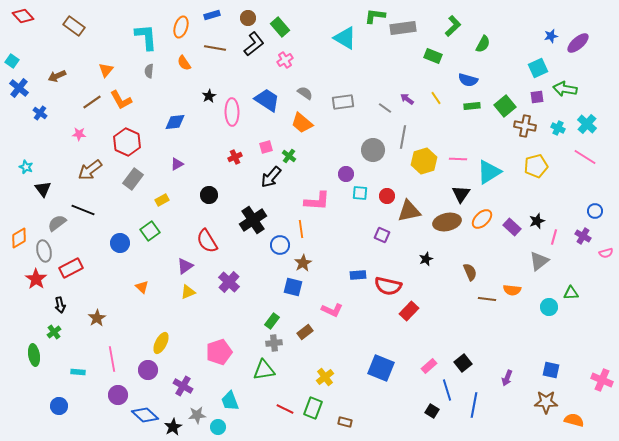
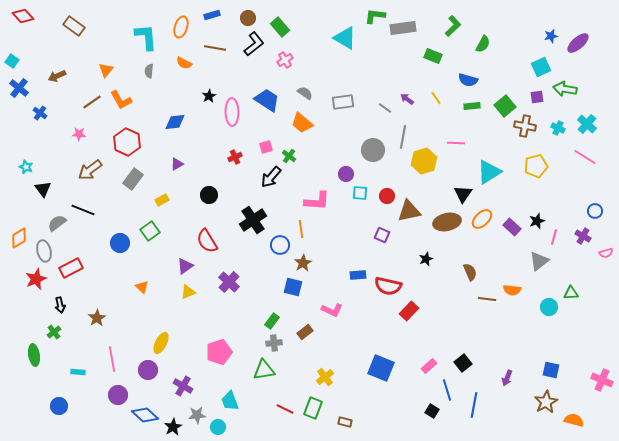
orange semicircle at (184, 63): rotated 28 degrees counterclockwise
cyan square at (538, 68): moved 3 px right, 1 px up
pink line at (458, 159): moved 2 px left, 16 px up
black triangle at (461, 194): moved 2 px right
red star at (36, 279): rotated 15 degrees clockwise
brown star at (546, 402): rotated 30 degrees counterclockwise
